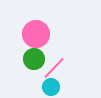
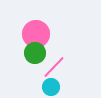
green circle: moved 1 px right, 6 px up
pink line: moved 1 px up
